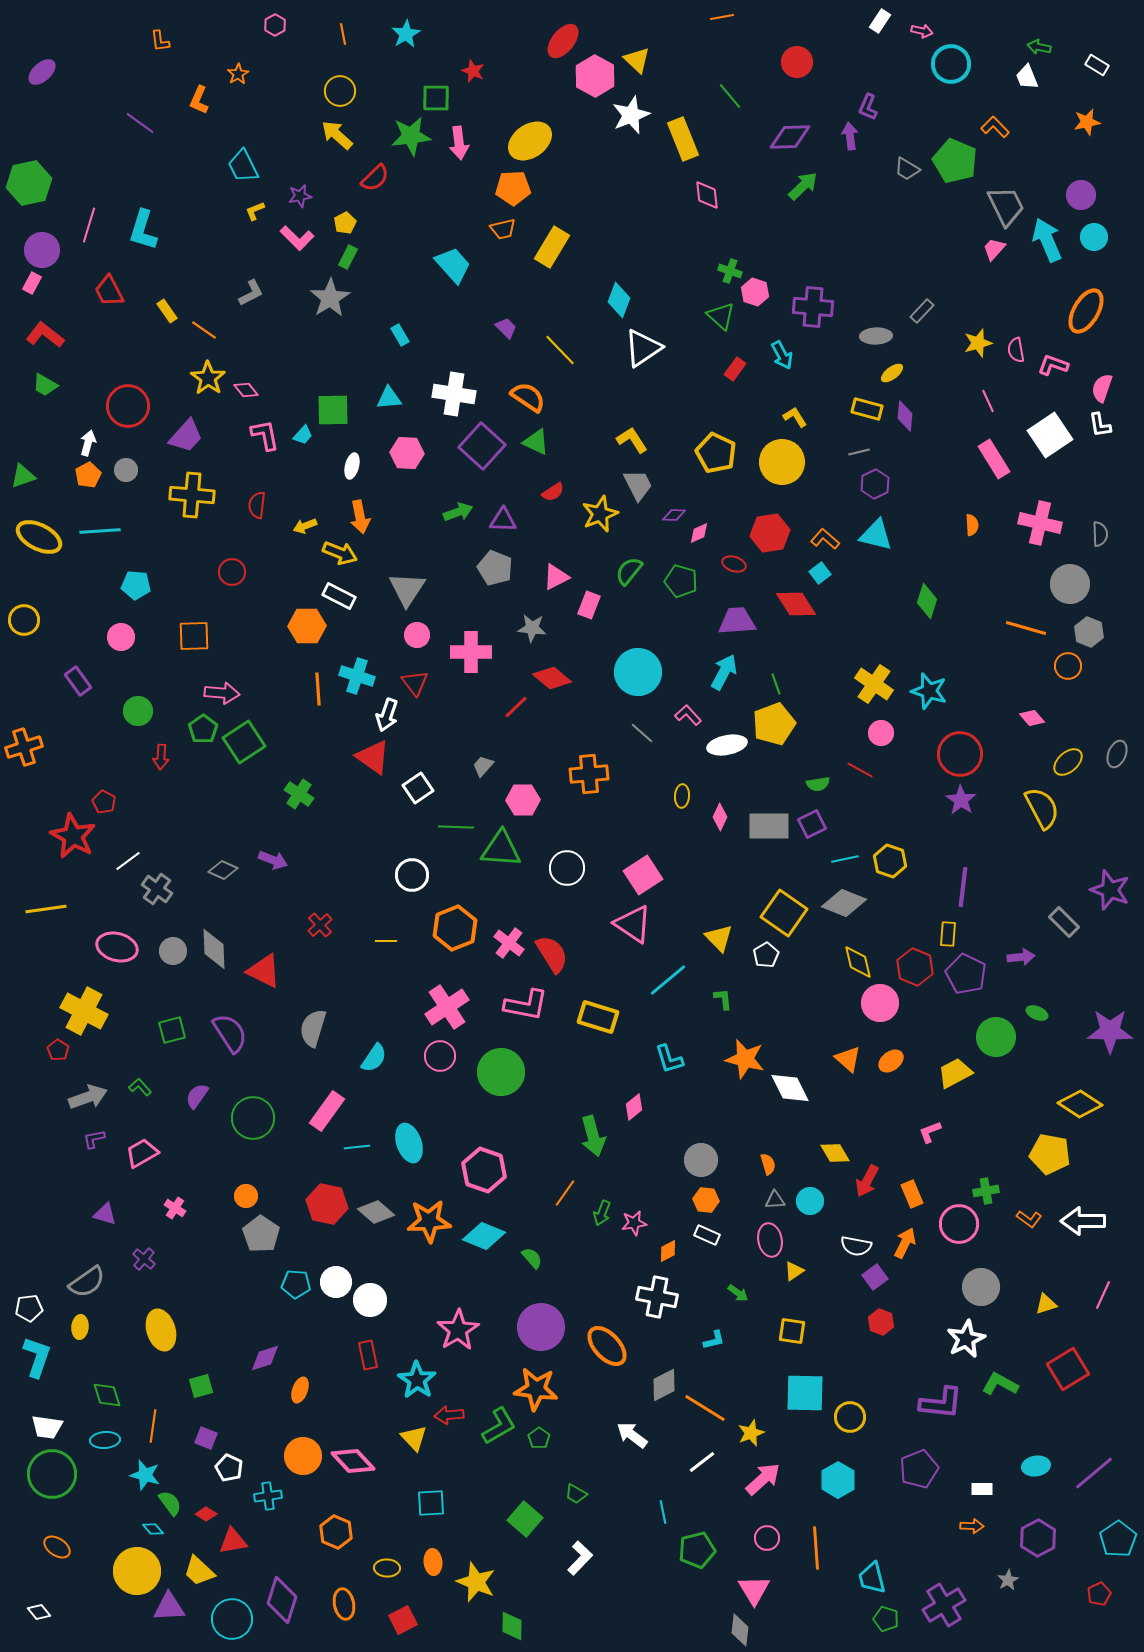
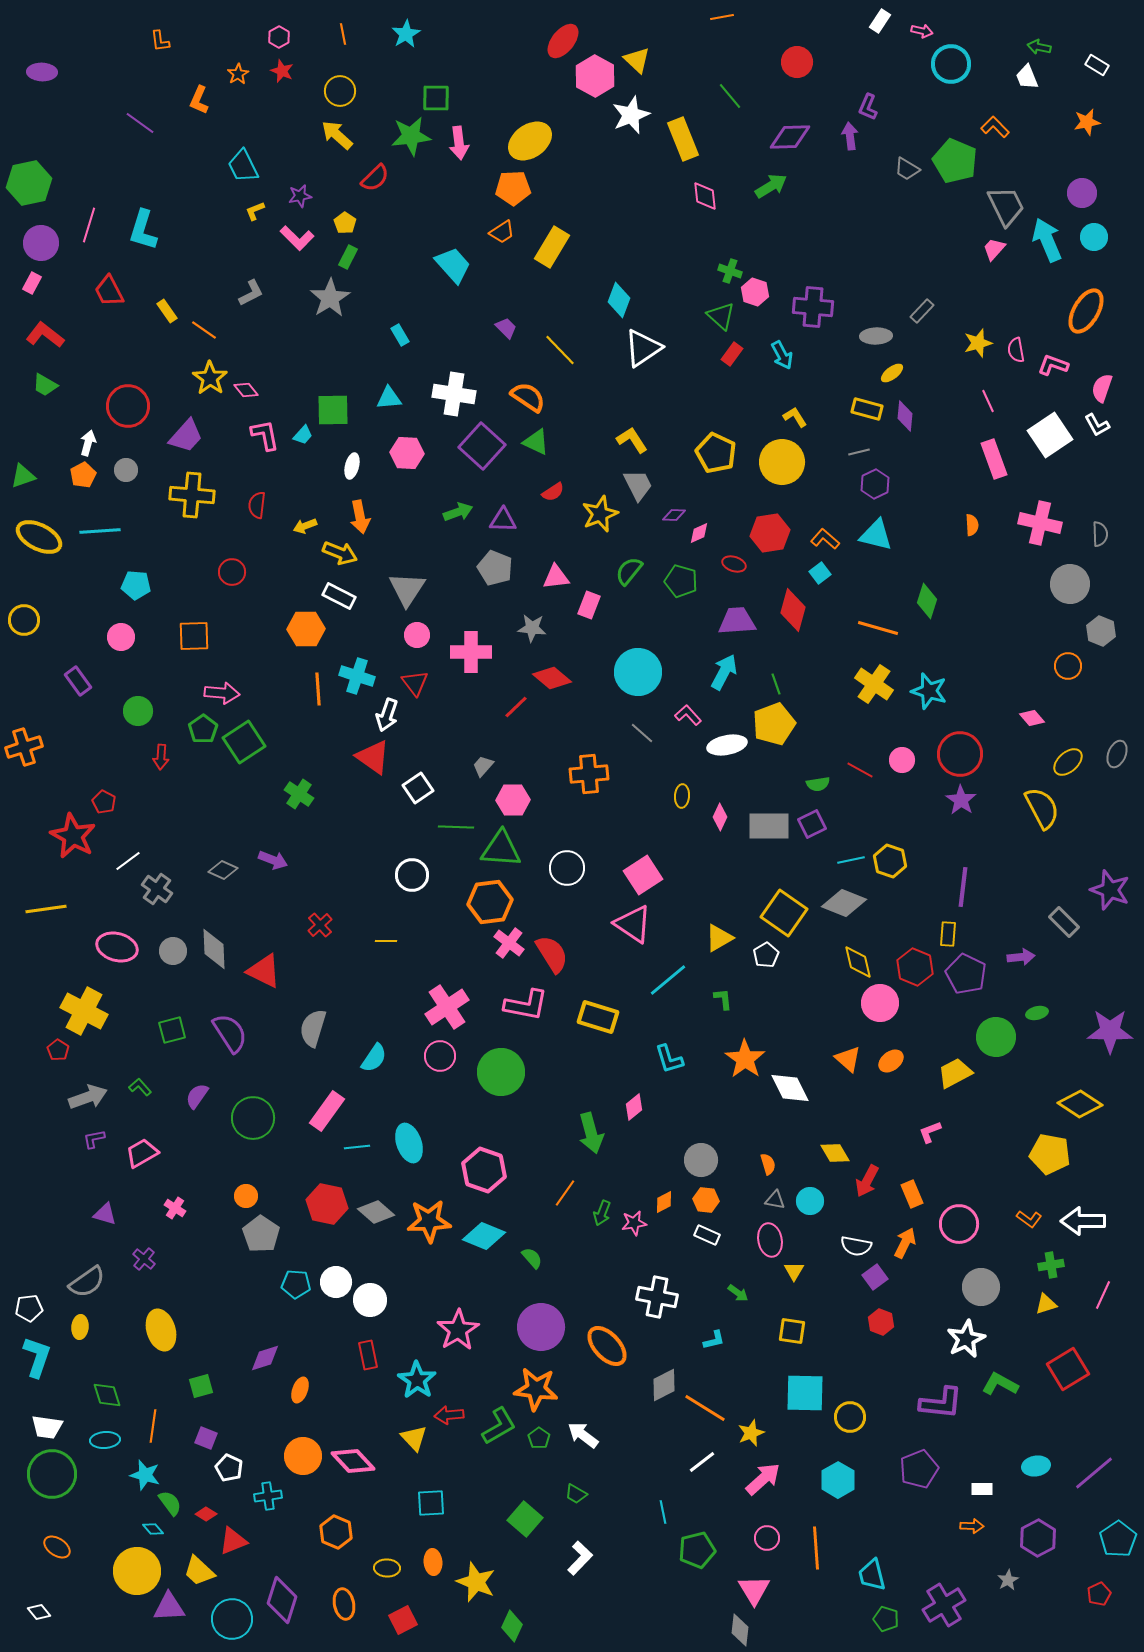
pink hexagon at (275, 25): moved 4 px right, 12 px down
red star at (473, 71): moved 191 px left
purple ellipse at (42, 72): rotated 44 degrees clockwise
green arrow at (803, 186): moved 32 px left; rotated 12 degrees clockwise
pink diamond at (707, 195): moved 2 px left, 1 px down
purple circle at (1081, 195): moved 1 px right, 2 px up
yellow pentagon at (345, 223): rotated 10 degrees counterclockwise
orange trapezoid at (503, 229): moved 1 px left, 3 px down; rotated 20 degrees counterclockwise
purple circle at (42, 250): moved 1 px left, 7 px up
red rectangle at (735, 369): moved 3 px left, 15 px up
yellow star at (208, 378): moved 2 px right
white L-shape at (1100, 425): moved 3 px left; rotated 20 degrees counterclockwise
pink rectangle at (994, 459): rotated 12 degrees clockwise
orange pentagon at (88, 475): moved 5 px left
pink triangle at (556, 577): rotated 20 degrees clockwise
red diamond at (796, 604): moved 3 px left, 6 px down; rotated 48 degrees clockwise
orange hexagon at (307, 626): moved 1 px left, 3 px down
orange line at (1026, 628): moved 148 px left
gray hexagon at (1089, 632): moved 12 px right, 1 px up
pink circle at (881, 733): moved 21 px right, 27 px down
pink hexagon at (523, 800): moved 10 px left
cyan line at (845, 859): moved 6 px right, 1 px down
orange hexagon at (455, 928): moved 35 px right, 26 px up; rotated 15 degrees clockwise
yellow triangle at (719, 938): rotated 44 degrees clockwise
green ellipse at (1037, 1013): rotated 35 degrees counterclockwise
orange star at (745, 1059): rotated 21 degrees clockwise
green arrow at (593, 1136): moved 2 px left, 3 px up
green cross at (986, 1191): moved 65 px right, 74 px down
gray triangle at (775, 1200): rotated 15 degrees clockwise
orange diamond at (668, 1251): moved 4 px left, 49 px up
yellow triangle at (794, 1271): rotated 25 degrees counterclockwise
white arrow at (632, 1435): moved 49 px left
red triangle at (233, 1541): rotated 12 degrees counterclockwise
cyan trapezoid at (872, 1578): moved 3 px up
green diamond at (512, 1626): rotated 24 degrees clockwise
